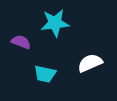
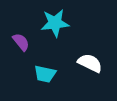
purple semicircle: rotated 30 degrees clockwise
white semicircle: rotated 50 degrees clockwise
